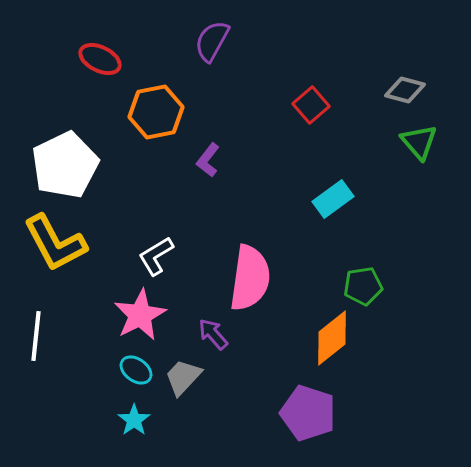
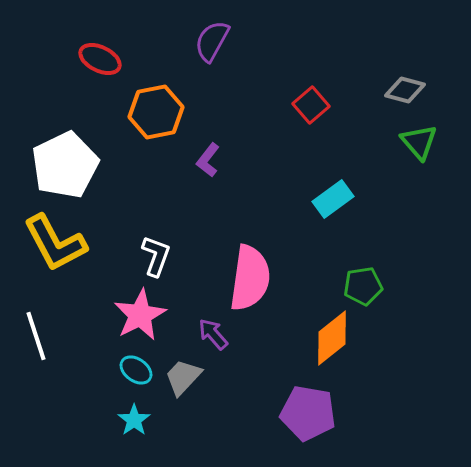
white L-shape: rotated 141 degrees clockwise
white line: rotated 24 degrees counterclockwise
purple pentagon: rotated 8 degrees counterclockwise
